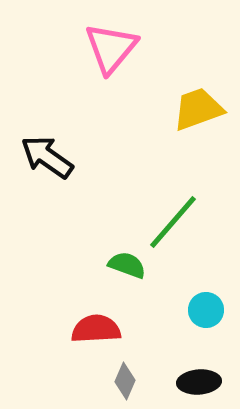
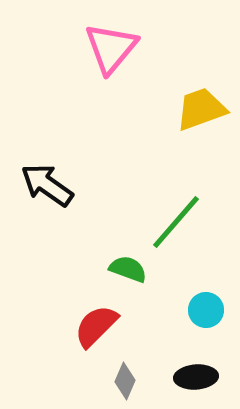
yellow trapezoid: moved 3 px right
black arrow: moved 28 px down
green line: moved 3 px right
green semicircle: moved 1 px right, 4 px down
red semicircle: moved 3 px up; rotated 42 degrees counterclockwise
black ellipse: moved 3 px left, 5 px up
